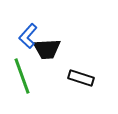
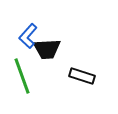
black rectangle: moved 1 px right, 2 px up
